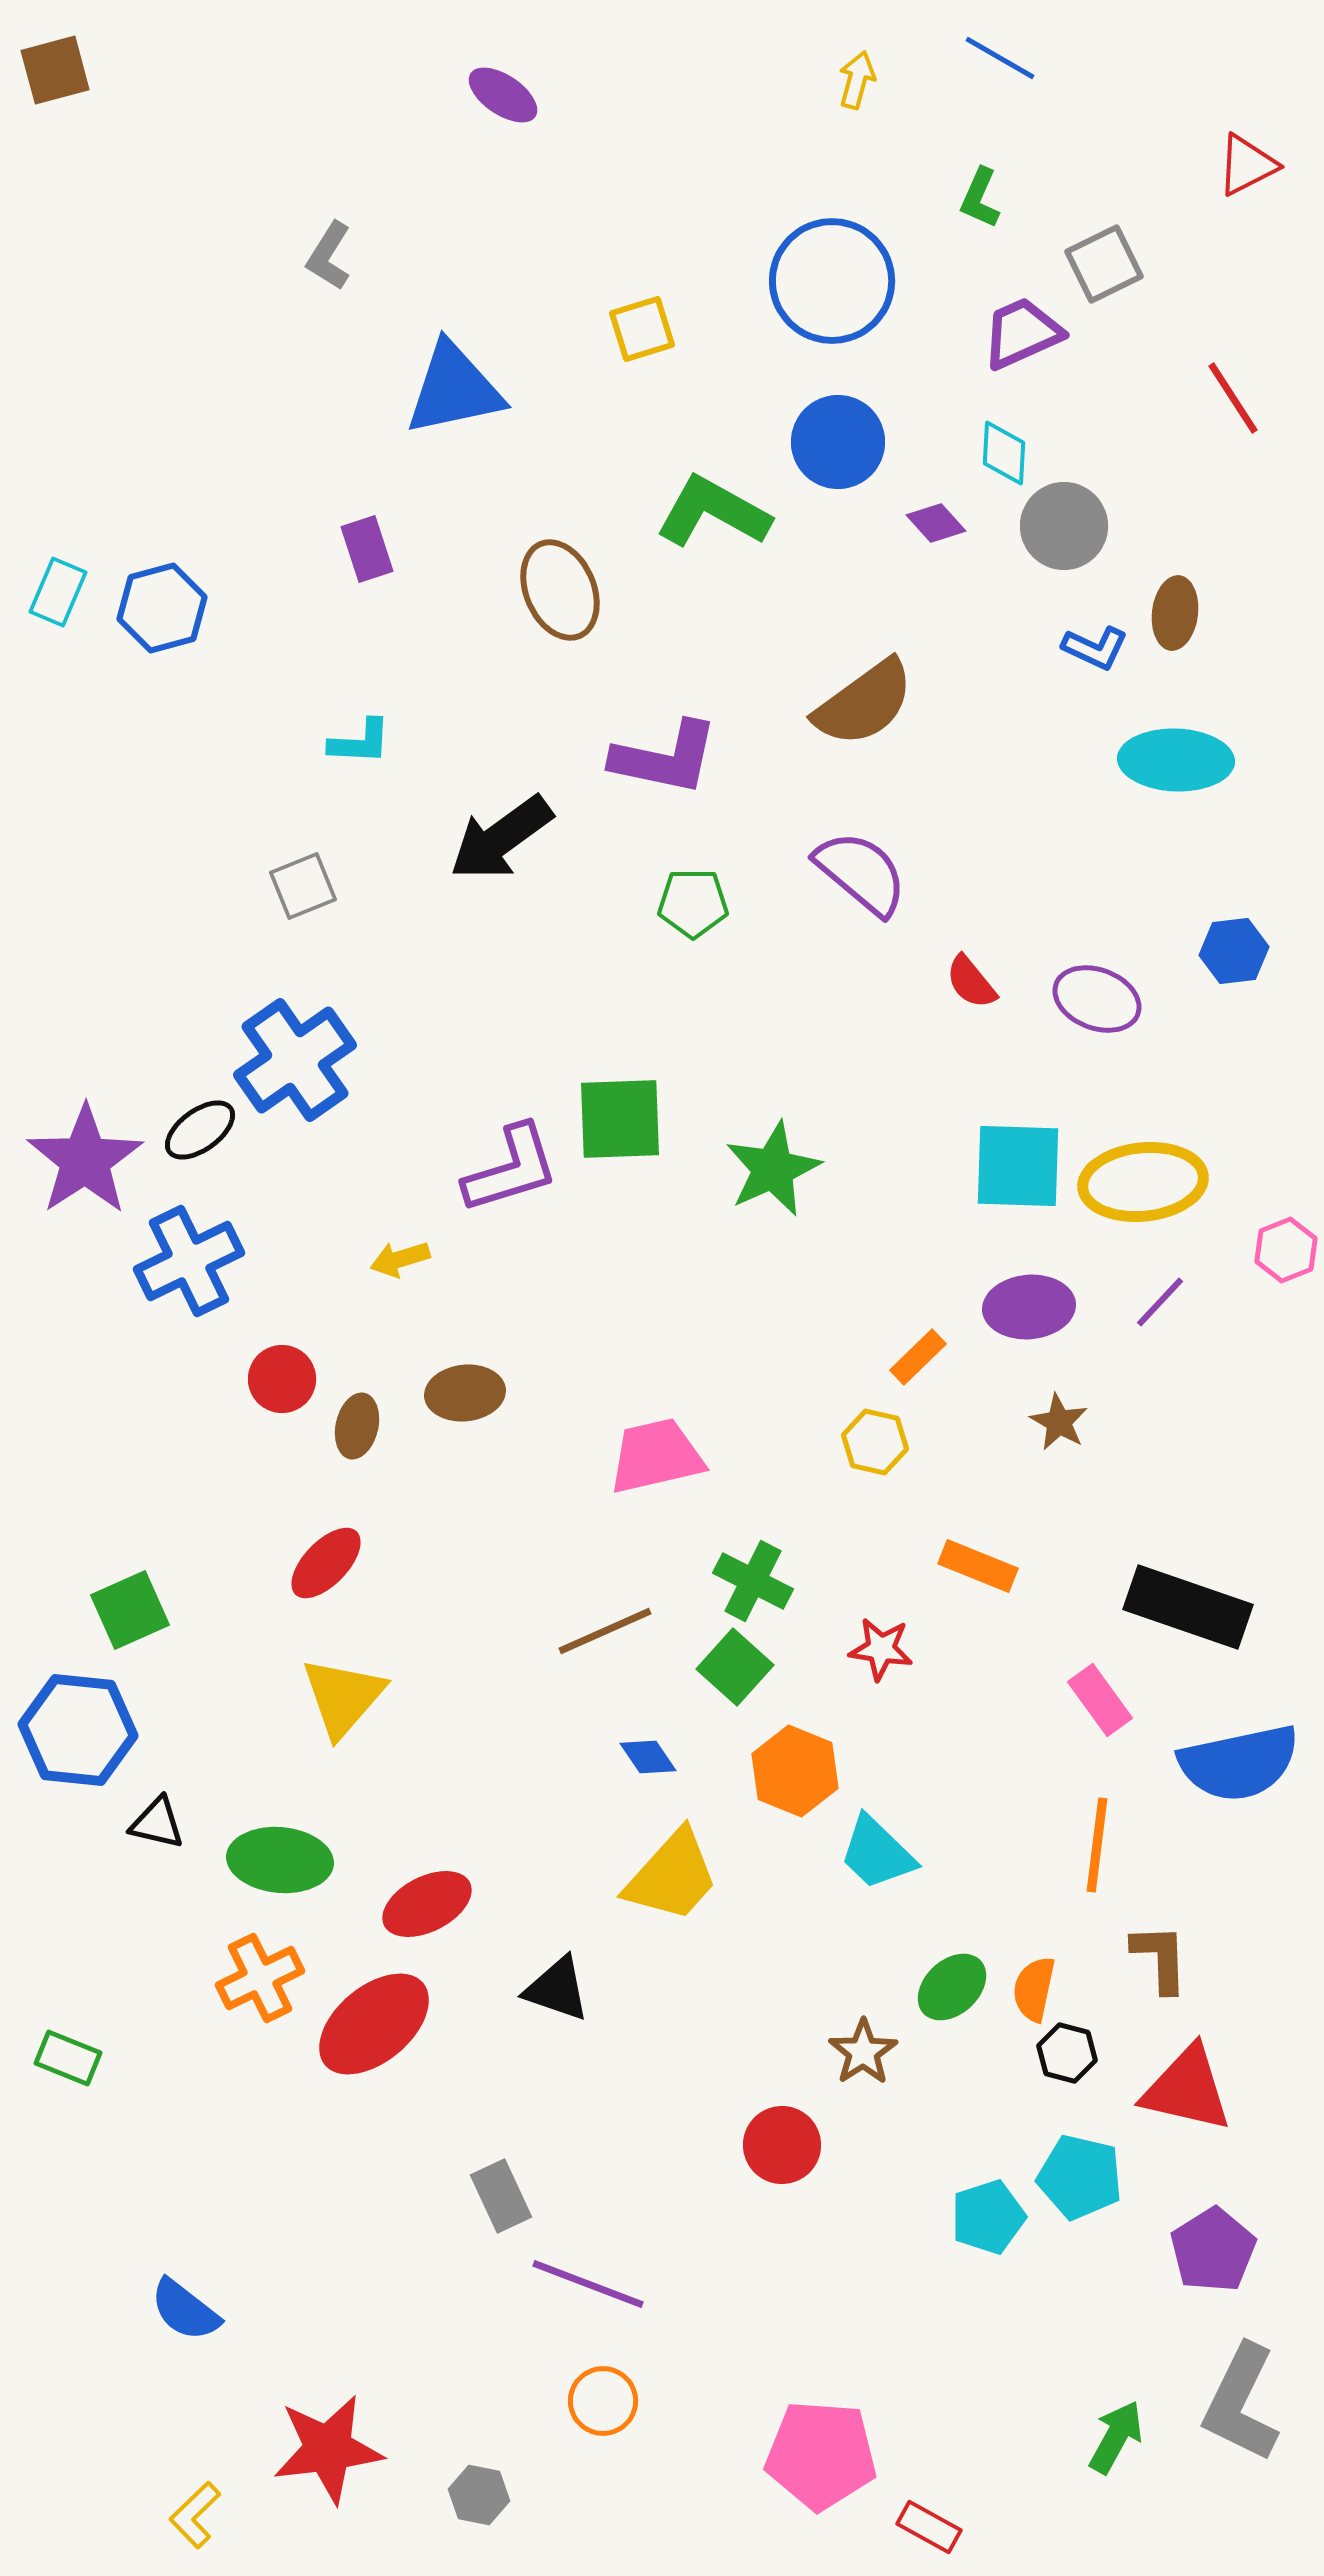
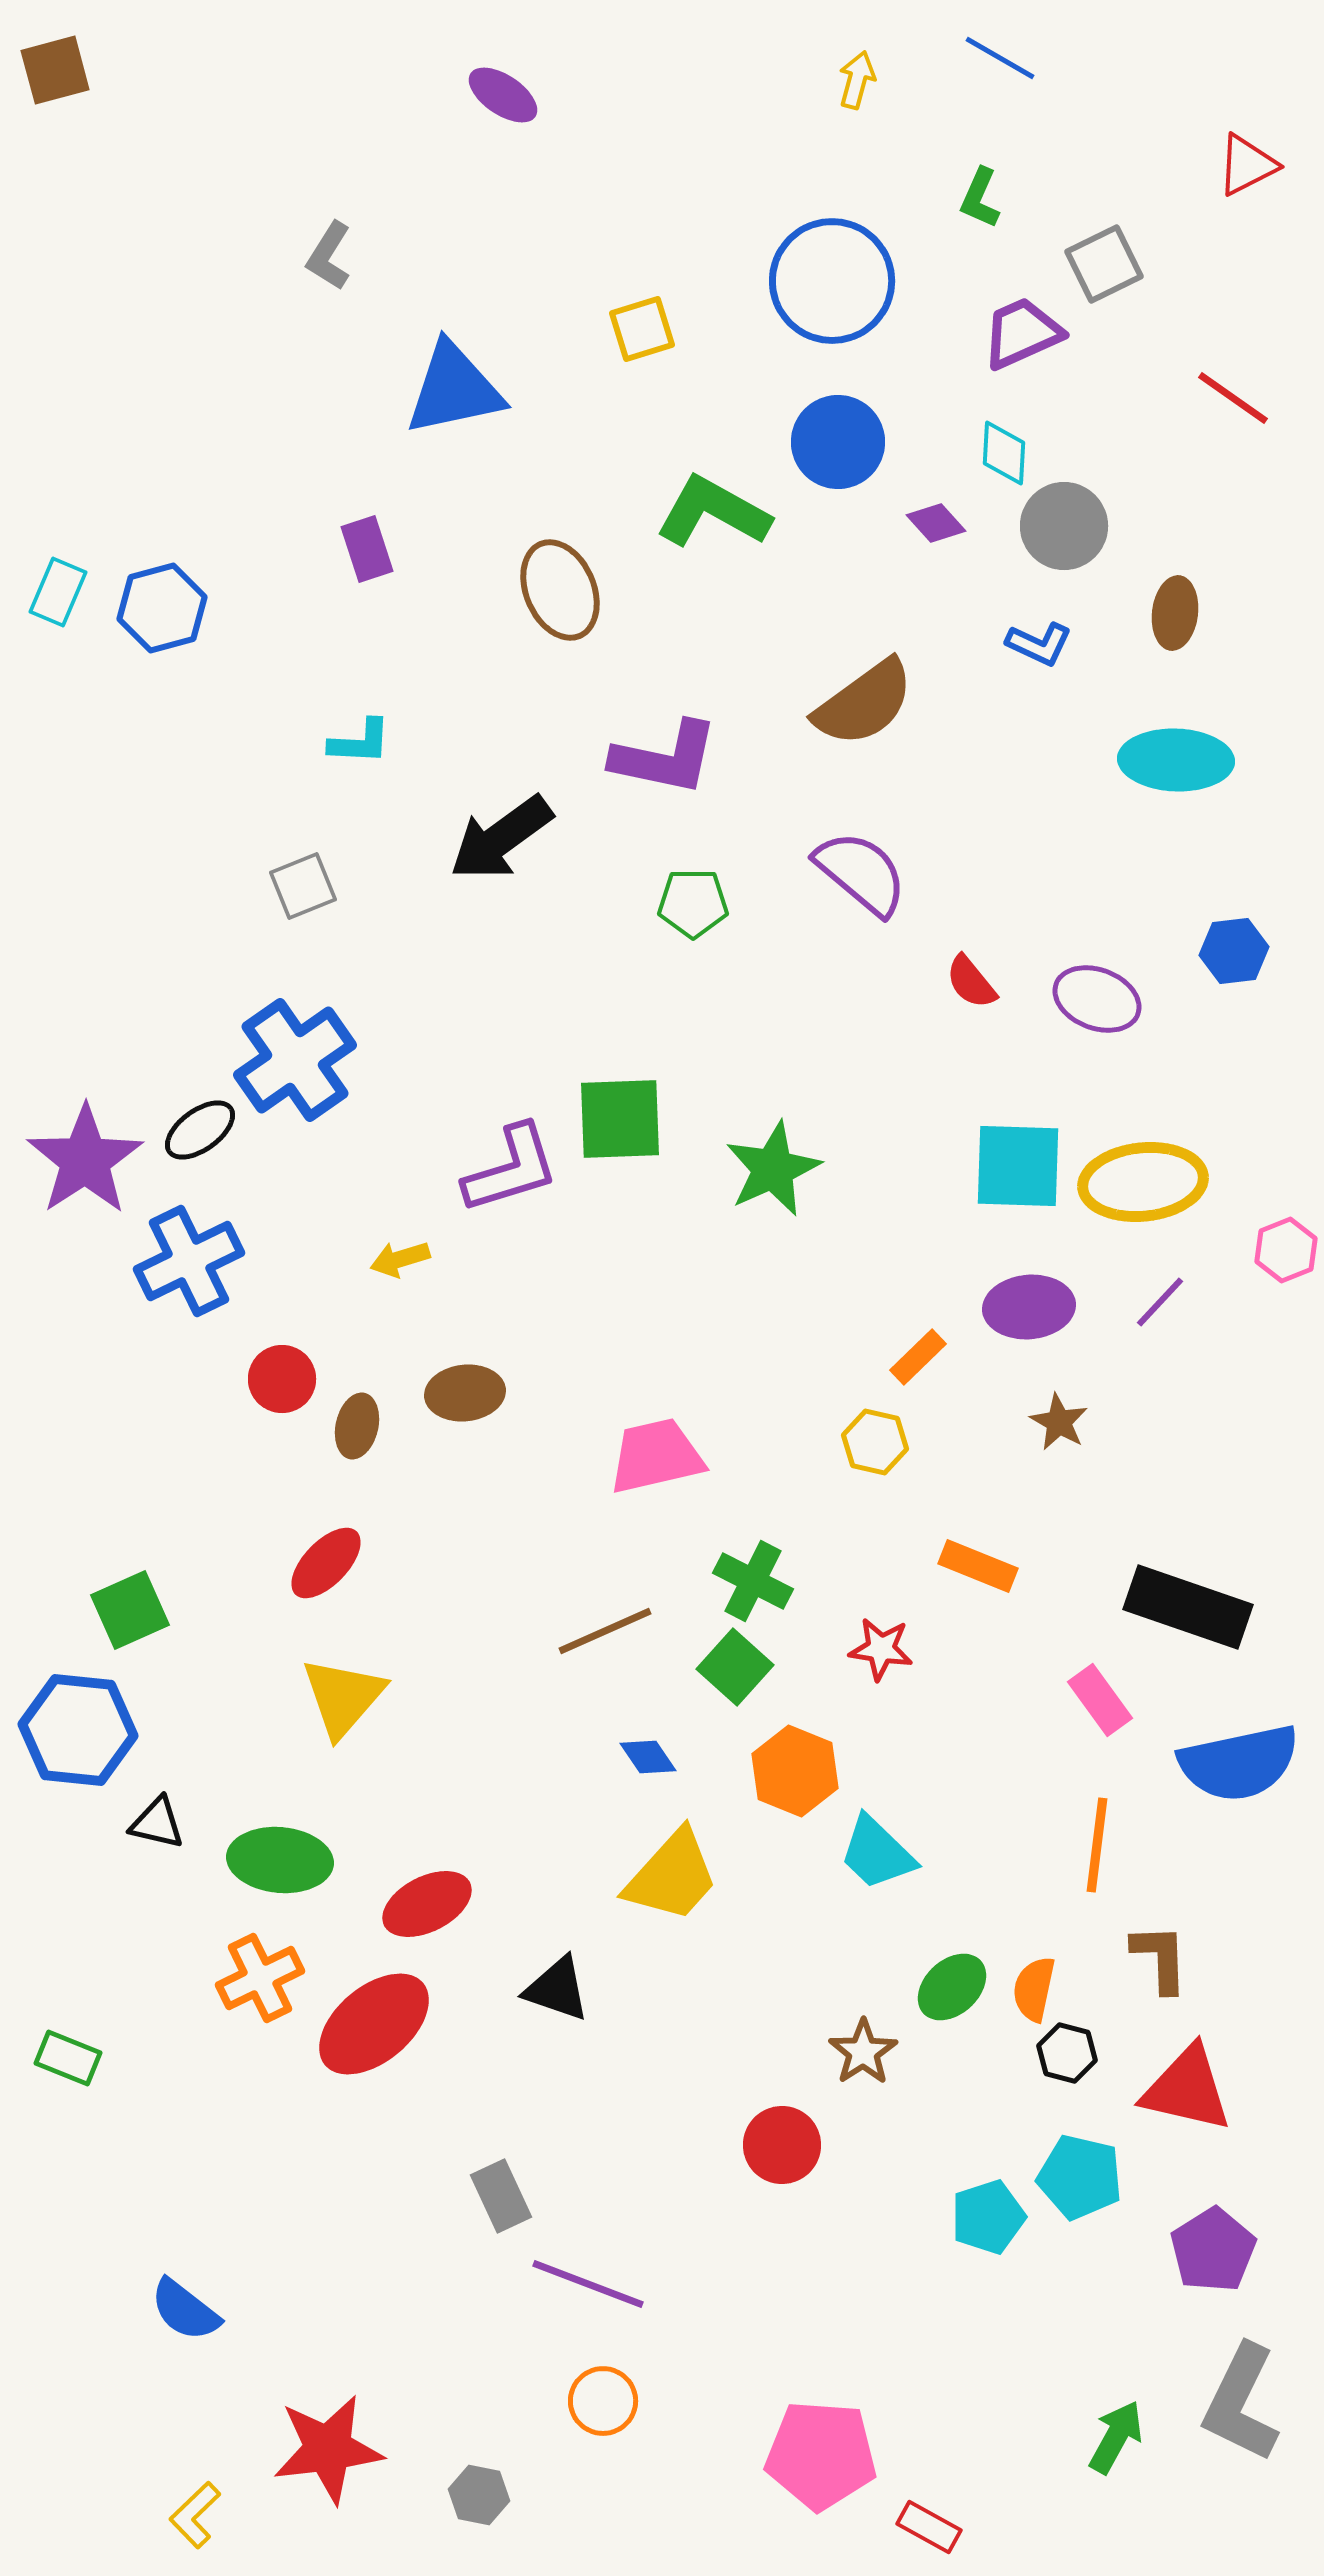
red line at (1233, 398): rotated 22 degrees counterclockwise
blue L-shape at (1095, 648): moved 56 px left, 4 px up
